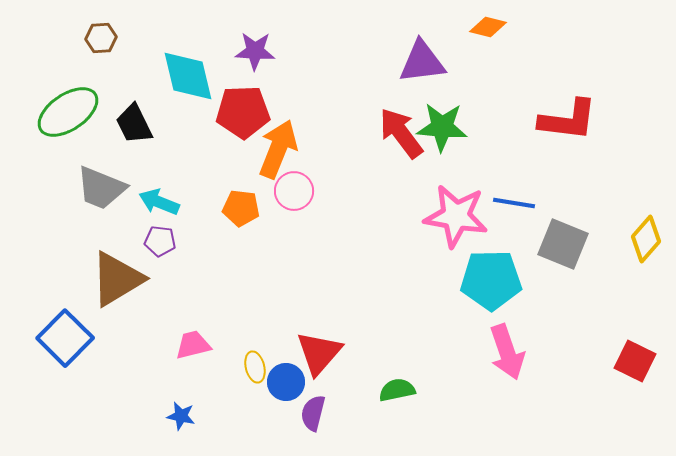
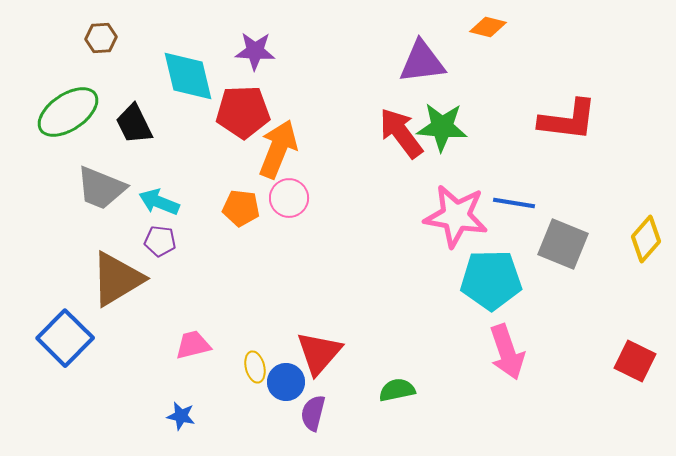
pink circle: moved 5 px left, 7 px down
